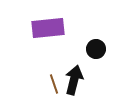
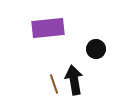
black arrow: rotated 24 degrees counterclockwise
